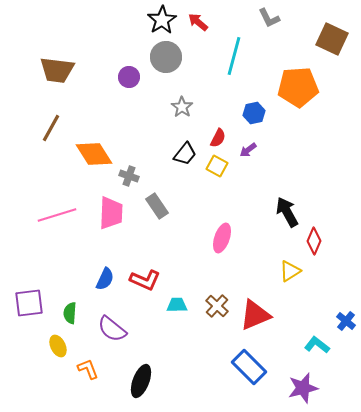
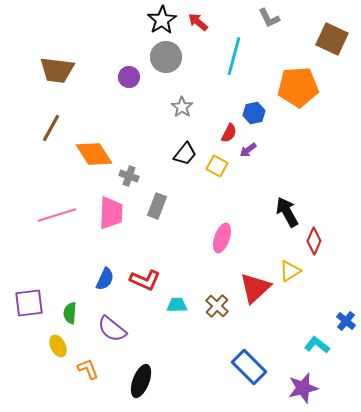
red semicircle: moved 11 px right, 5 px up
gray rectangle: rotated 55 degrees clockwise
red triangle: moved 27 px up; rotated 20 degrees counterclockwise
